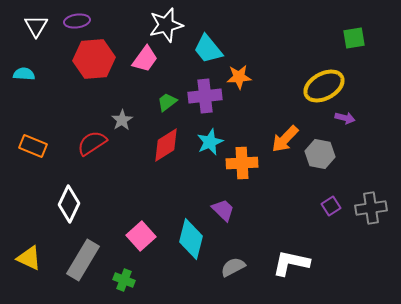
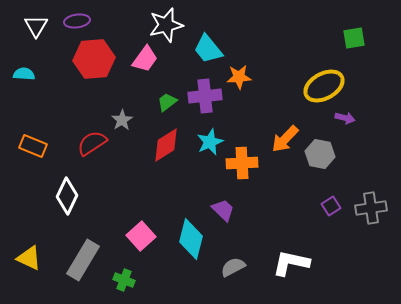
white diamond: moved 2 px left, 8 px up
